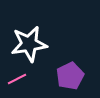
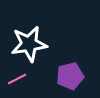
purple pentagon: rotated 12 degrees clockwise
